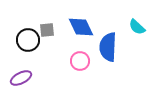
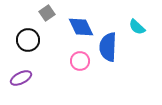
gray square: moved 17 px up; rotated 28 degrees counterclockwise
